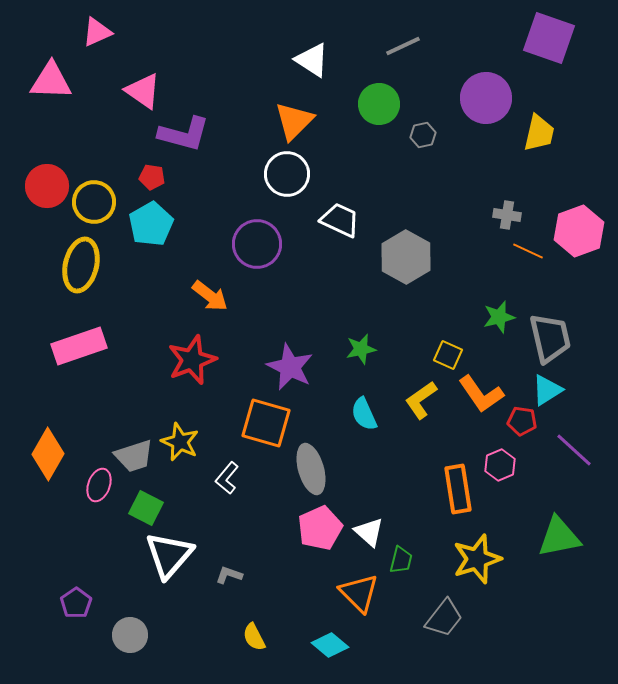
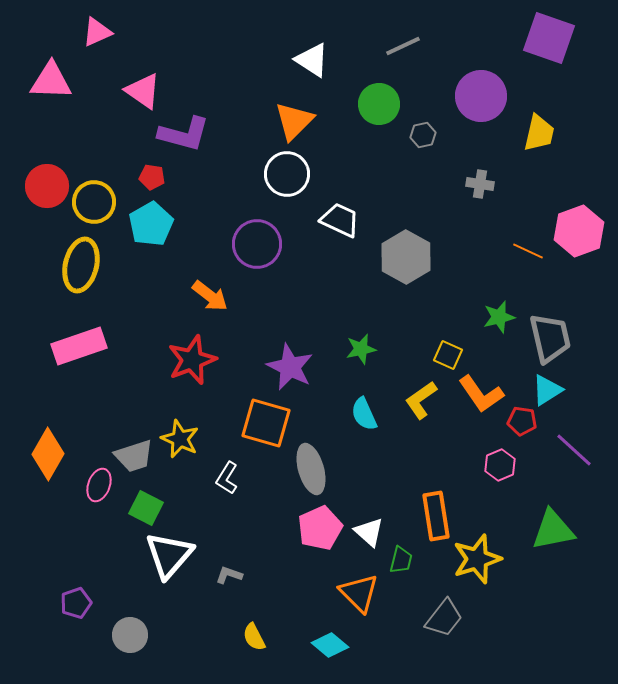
purple circle at (486, 98): moved 5 px left, 2 px up
gray cross at (507, 215): moved 27 px left, 31 px up
yellow star at (180, 442): moved 3 px up
white L-shape at (227, 478): rotated 8 degrees counterclockwise
orange rectangle at (458, 489): moved 22 px left, 27 px down
green triangle at (559, 537): moved 6 px left, 7 px up
purple pentagon at (76, 603): rotated 16 degrees clockwise
